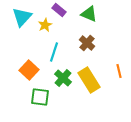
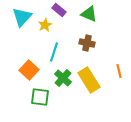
brown cross: rotated 28 degrees counterclockwise
